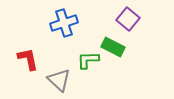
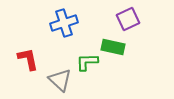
purple square: rotated 25 degrees clockwise
green rectangle: rotated 15 degrees counterclockwise
green L-shape: moved 1 px left, 2 px down
gray triangle: moved 1 px right
